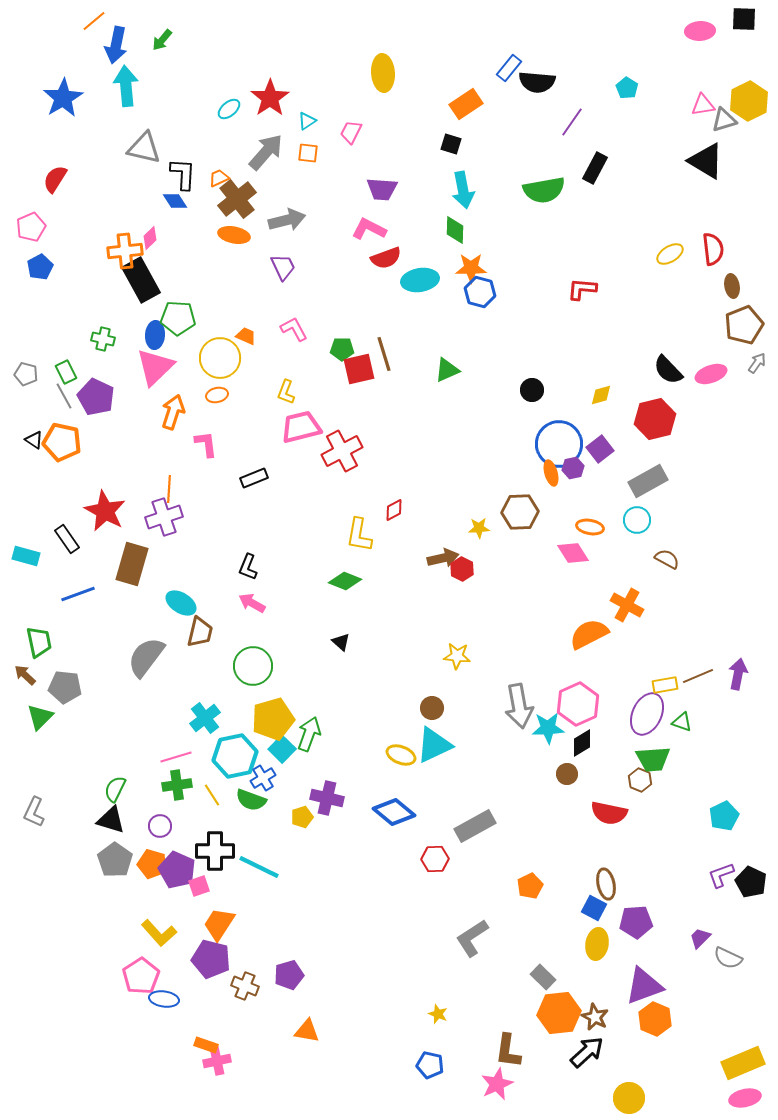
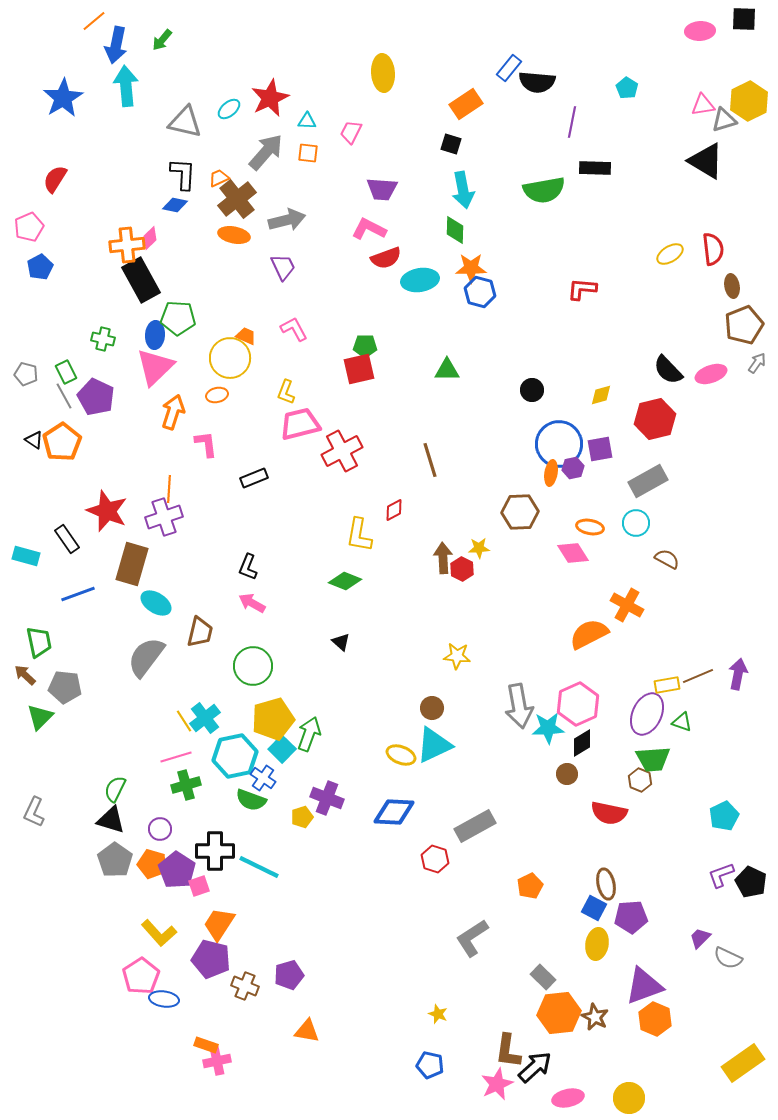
red star at (270, 98): rotated 9 degrees clockwise
cyan triangle at (307, 121): rotated 36 degrees clockwise
purple line at (572, 122): rotated 24 degrees counterclockwise
gray triangle at (144, 148): moved 41 px right, 26 px up
black rectangle at (595, 168): rotated 64 degrees clockwise
blue diamond at (175, 201): moved 4 px down; rotated 45 degrees counterclockwise
pink pentagon at (31, 227): moved 2 px left
orange cross at (125, 251): moved 2 px right, 6 px up
green pentagon at (342, 349): moved 23 px right, 3 px up
brown line at (384, 354): moved 46 px right, 106 px down
yellow circle at (220, 358): moved 10 px right
green triangle at (447, 370): rotated 24 degrees clockwise
pink trapezoid at (301, 427): moved 1 px left, 3 px up
orange pentagon at (62, 442): rotated 27 degrees clockwise
purple square at (600, 449): rotated 28 degrees clockwise
orange ellipse at (551, 473): rotated 25 degrees clockwise
red star at (105, 511): moved 2 px right; rotated 6 degrees counterclockwise
cyan circle at (637, 520): moved 1 px left, 3 px down
yellow star at (479, 528): moved 20 px down
brown arrow at (443, 558): rotated 80 degrees counterclockwise
cyan ellipse at (181, 603): moved 25 px left
yellow rectangle at (665, 685): moved 2 px right
blue cross at (263, 778): rotated 25 degrees counterclockwise
green cross at (177, 785): moved 9 px right; rotated 8 degrees counterclockwise
yellow line at (212, 795): moved 28 px left, 74 px up
purple cross at (327, 798): rotated 8 degrees clockwise
blue diamond at (394, 812): rotated 36 degrees counterclockwise
purple circle at (160, 826): moved 3 px down
red hexagon at (435, 859): rotated 20 degrees clockwise
purple pentagon at (177, 870): rotated 9 degrees clockwise
purple pentagon at (636, 922): moved 5 px left, 5 px up
black arrow at (587, 1052): moved 52 px left, 15 px down
yellow rectangle at (743, 1063): rotated 12 degrees counterclockwise
pink ellipse at (745, 1098): moved 177 px left
